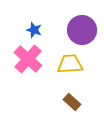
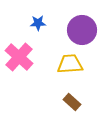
blue star: moved 4 px right, 7 px up; rotated 21 degrees counterclockwise
pink cross: moved 9 px left, 2 px up
